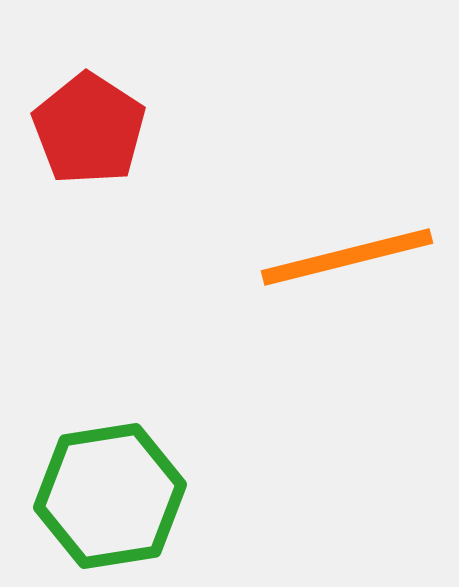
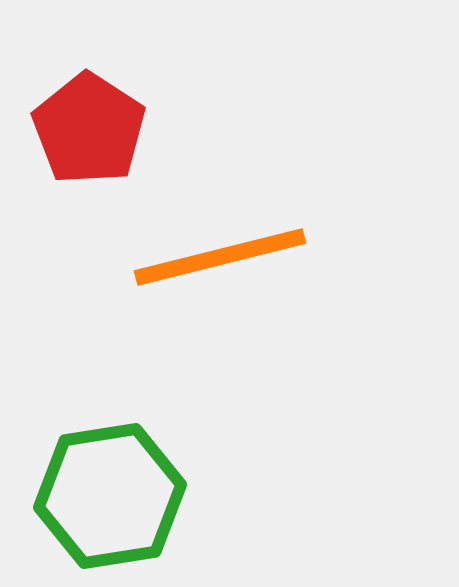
orange line: moved 127 px left
